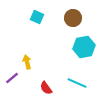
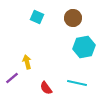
cyan line: rotated 12 degrees counterclockwise
